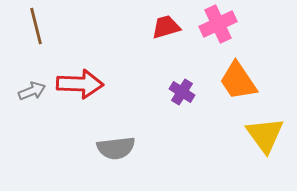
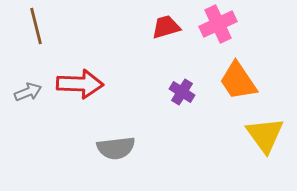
gray arrow: moved 4 px left, 1 px down
